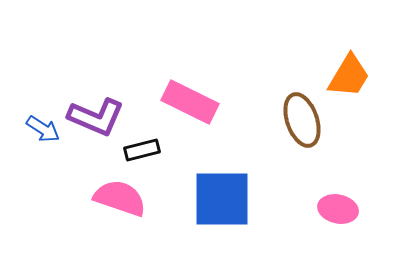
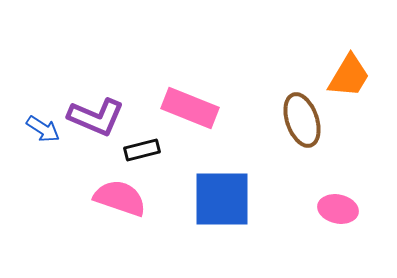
pink rectangle: moved 6 px down; rotated 4 degrees counterclockwise
